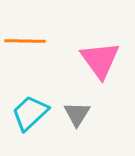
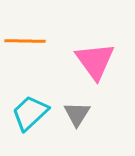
pink triangle: moved 5 px left, 1 px down
